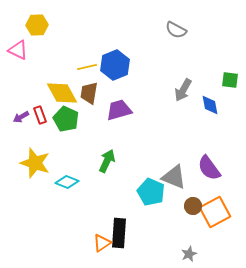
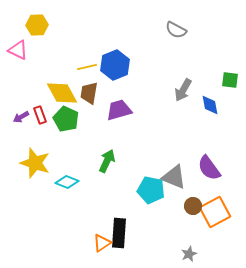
cyan pentagon: moved 2 px up; rotated 12 degrees counterclockwise
